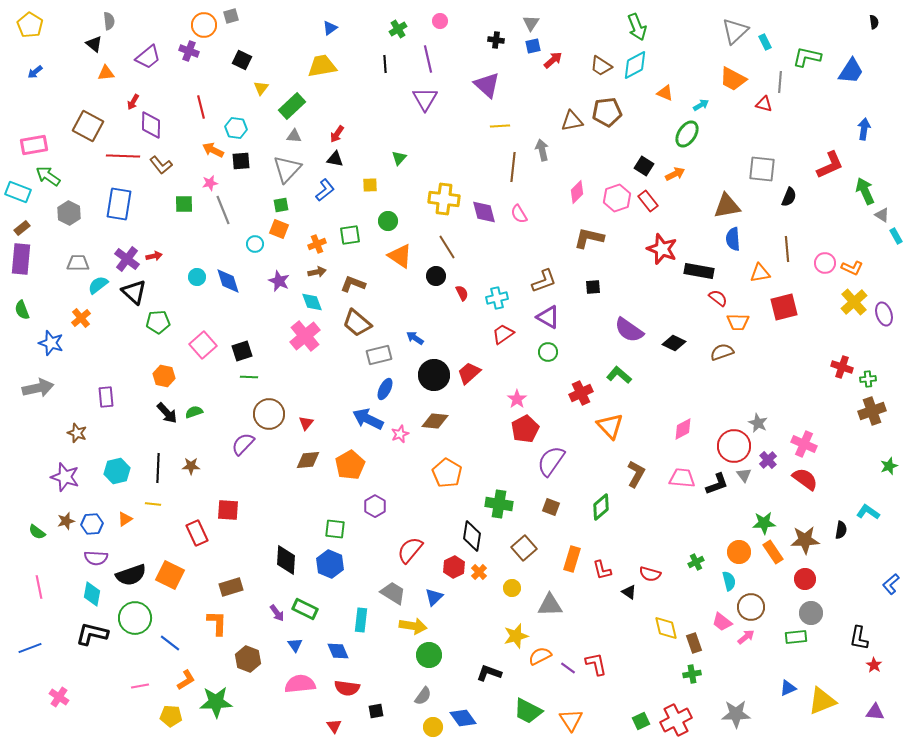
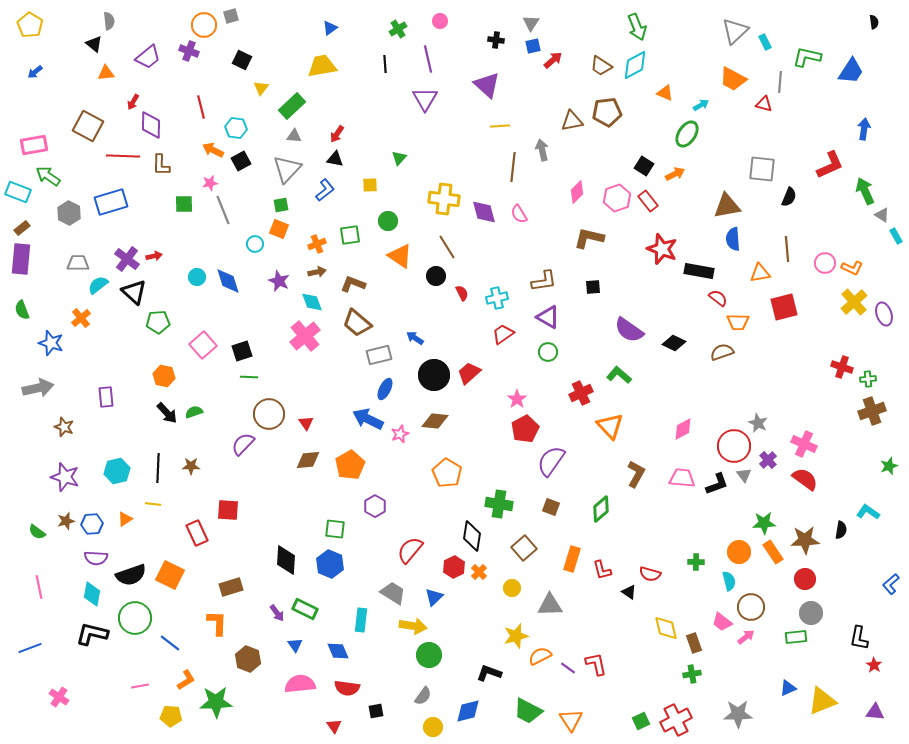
black square at (241, 161): rotated 24 degrees counterclockwise
brown L-shape at (161, 165): rotated 40 degrees clockwise
blue rectangle at (119, 204): moved 8 px left, 2 px up; rotated 64 degrees clockwise
brown L-shape at (544, 281): rotated 12 degrees clockwise
red triangle at (306, 423): rotated 14 degrees counterclockwise
brown star at (77, 433): moved 13 px left, 6 px up
green diamond at (601, 507): moved 2 px down
green cross at (696, 562): rotated 28 degrees clockwise
gray star at (736, 714): moved 2 px right
blue diamond at (463, 718): moved 5 px right, 7 px up; rotated 68 degrees counterclockwise
